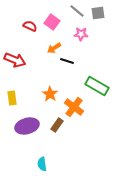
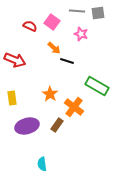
gray line: rotated 35 degrees counterclockwise
pink star: rotated 16 degrees clockwise
orange arrow: rotated 104 degrees counterclockwise
